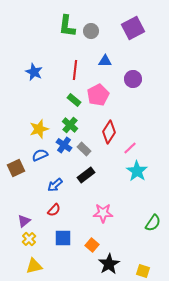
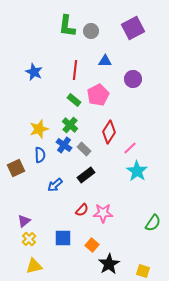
blue semicircle: rotated 112 degrees clockwise
red semicircle: moved 28 px right
